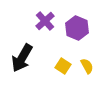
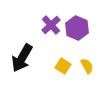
purple cross: moved 6 px right, 4 px down
